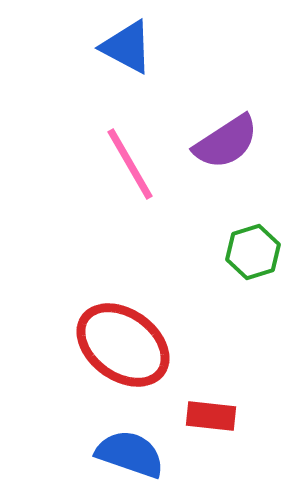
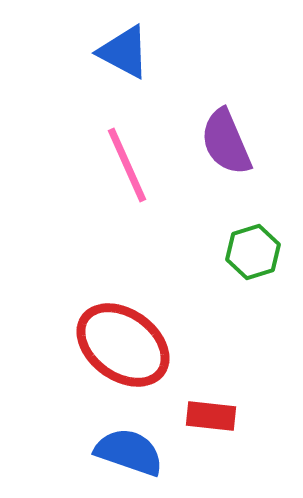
blue triangle: moved 3 px left, 5 px down
purple semicircle: rotated 100 degrees clockwise
pink line: moved 3 px left, 1 px down; rotated 6 degrees clockwise
blue semicircle: moved 1 px left, 2 px up
